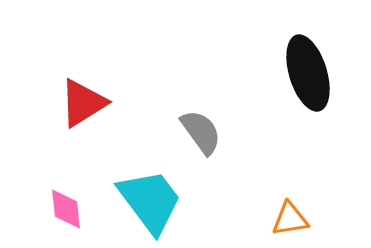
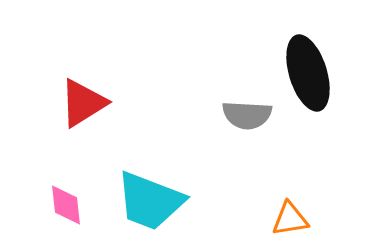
gray semicircle: moved 46 px right, 17 px up; rotated 129 degrees clockwise
cyan trapezoid: rotated 148 degrees clockwise
pink diamond: moved 4 px up
